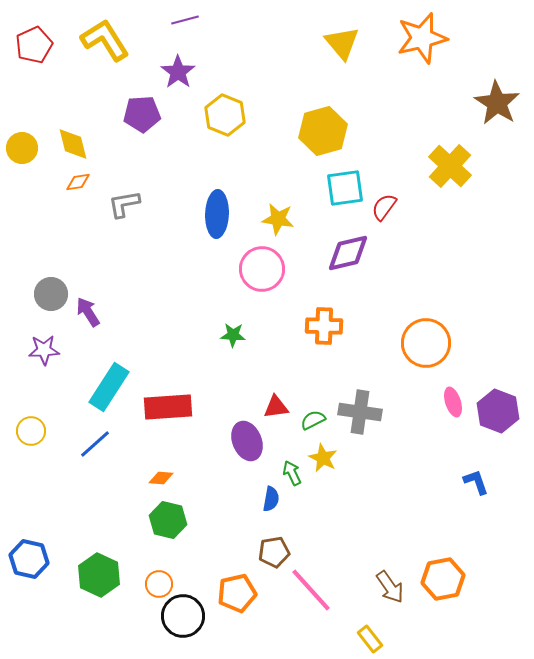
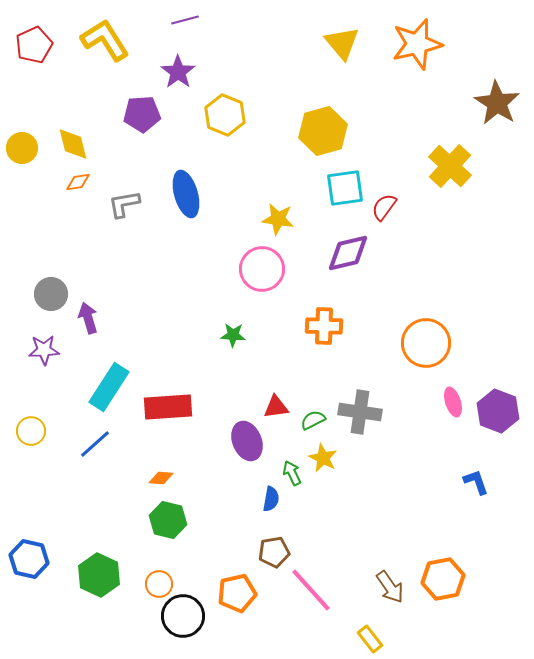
orange star at (422, 38): moved 5 px left, 6 px down
blue ellipse at (217, 214): moved 31 px left, 20 px up; rotated 18 degrees counterclockwise
purple arrow at (88, 312): moved 6 px down; rotated 16 degrees clockwise
